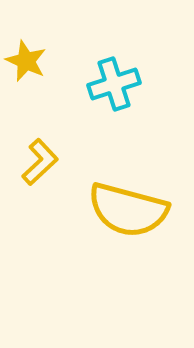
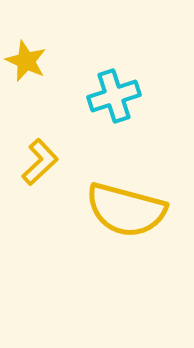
cyan cross: moved 12 px down
yellow semicircle: moved 2 px left
